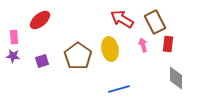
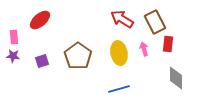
pink arrow: moved 1 px right, 4 px down
yellow ellipse: moved 9 px right, 4 px down
